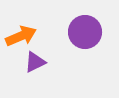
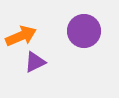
purple circle: moved 1 px left, 1 px up
